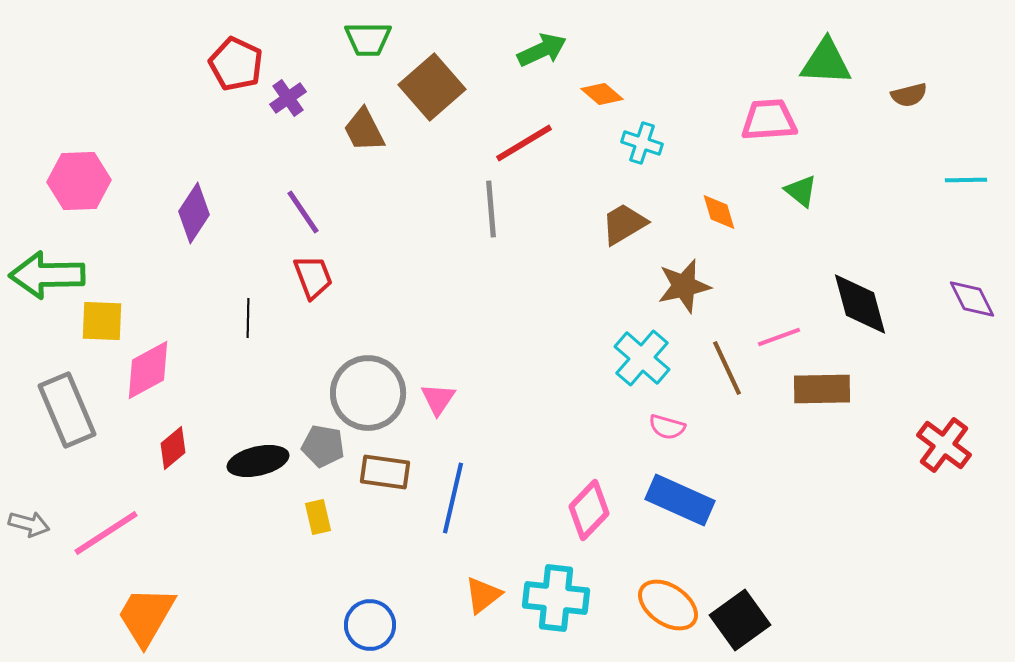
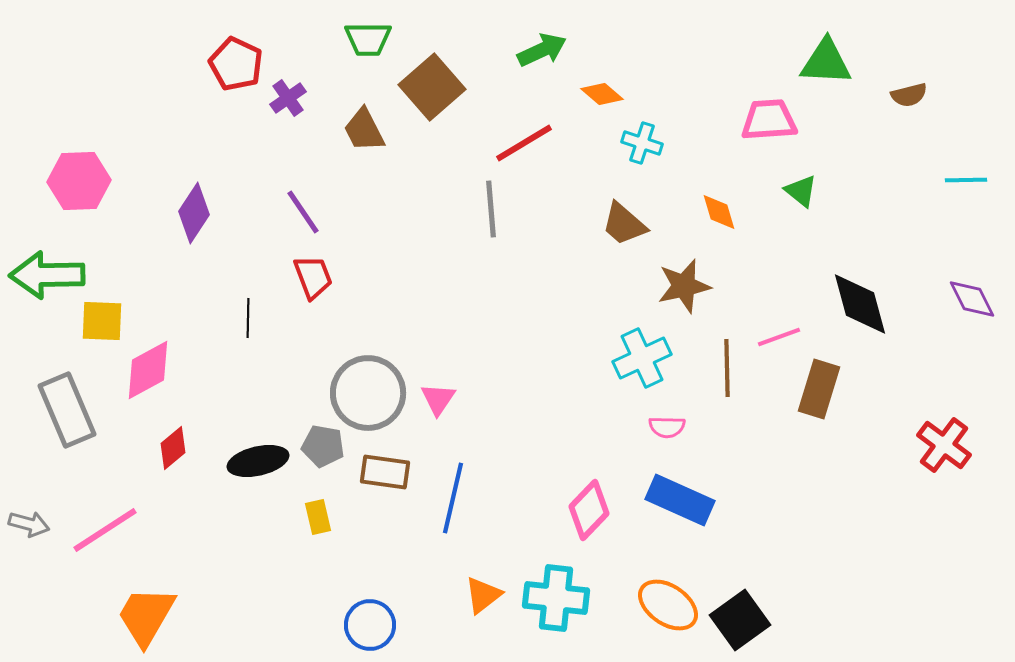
brown trapezoid at (624, 224): rotated 108 degrees counterclockwise
cyan cross at (642, 358): rotated 24 degrees clockwise
brown line at (727, 368): rotated 24 degrees clockwise
brown rectangle at (822, 389): moved 3 px left; rotated 72 degrees counterclockwise
pink semicircle at (667, 427): rotated 15 degrees counterclockwise
pink line at (106, 533): moved 1 px left, 3 px up
